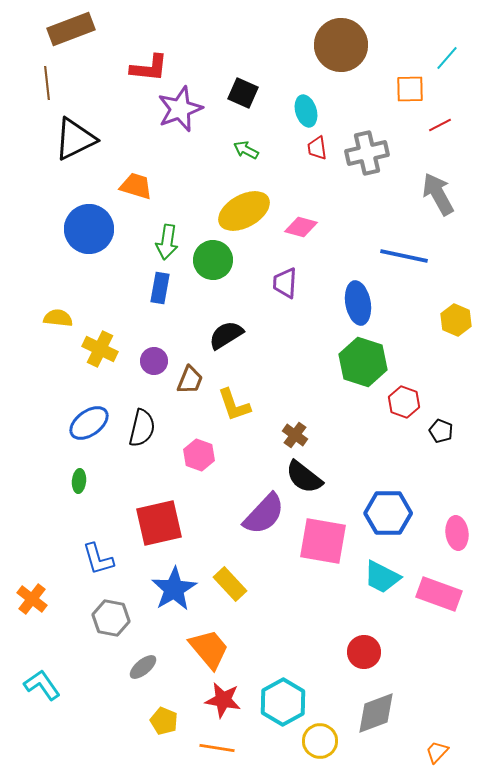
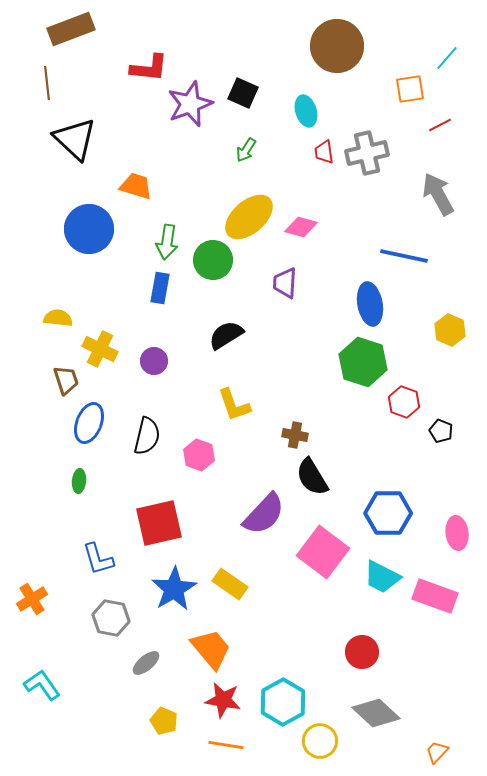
brown circle at (341, 45): moved 4 px left, 1 px down
orange square at (410, 89): rotated 8 degrees counterclockwise
purple star at (180, 109): moved 10 px right, 5 px up
black triangle at (75, 139): rotated 51 degrees counterclockwise
red trapezoid at (317, 148): moved 7 px right, 4 px down
green arrow at (246, 150): rotated 85 degrees counterclockwise
yellow ellipse at (244, 211): moved 5 px right, 6 px down; rotated 12 degrees counterclockwise
blue ellipse at (358, 303): moved 12 px right, 1 px down
yellow hexagon at (456, 320): moved 6 px left, 10 px down
brown trapezoid at (190, 380): moved 124 px left; rotated 40 degrees counterclockwise
blue ellipse at (89, 423): rotated 33 degrees counterclockwise
black semicircle at (142, 428): moved 5 px right, 8 px down
brown cross at (295, 435): rotated 25 degrees counterclockwise
black semicircle at (304, 477): moved 8 px right; rotated 21 degrees clockwise
pink square at (323, 541): moved 11 px down; rotated 27 degrees clockwise
yellow rectangle at (230, 584): rotated 12 degrees counterclockwise
pink rectangle at (439, 594): moved 4 px left, 2 px down
orange cross at (32, 599): rotated 20 degrees clockwise
orange trapezoid at (209, 649): moved 2 px right
red circle at (364, 652): moved 2 px left
gray ellipse at (143, 667): moved 3 px right, 4 px up
gray diamond at (376, 713): rotated 63 degrees clockwise
orange line at (217, 748): moved 9 px right, 3 px up
